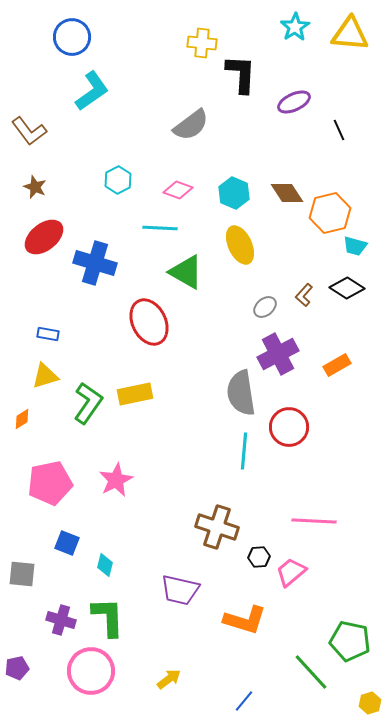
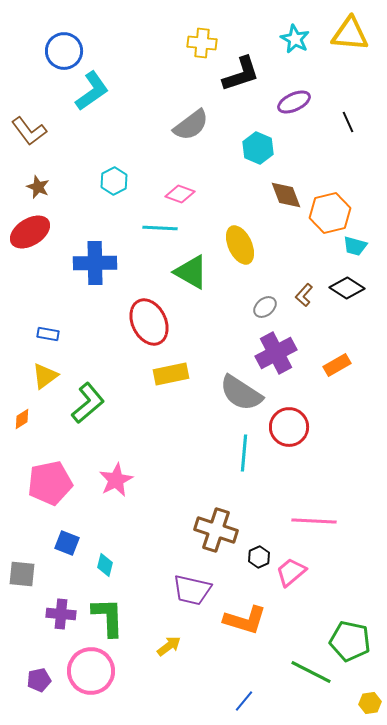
cyan star at (295, 27): moved 12 px down; rotated 12 degrees counterclockwise
blue circle at (72, 37): moved 8 px left, 14 px down
black L-shape at (241, 74): rotated 69 degrees clockwise
black line at (339, 130): moved 9 px right, 8 px up
cyan hexagon at (118, 180): moved 4 px left, 1 px down
brown star at (35, 187): moved 3 px right
pink diamond at (178, 190): moved 2 px right, 4 px down
cyan hexagon at (234, 193): moved 24 px right, 45 px up
brown diamond at (287, 193): moved 1 px left, 2 px down; rotated 12 degrees clockwise
red ellipse at (44, 237): moved 14 px left, 5 px up; rotated 6 degrees clockwise
blue cross at (95, 263): rotated 18 degrees counterclockwise
green triangle at (186, 272): moved 5 px right
purple cross at (278, 354): moved 2 px left, 1 px up
yellow triangle at (45, 376): rotated 20 degrees counterclockwise
gray semicircle at (241, 393): rotated 48 degrees counterclockwise
yellow rectangle at (135, 394): moved 36 px right, 20 px up
green L-shape at (88, 403): rotated 15 degrees clockwise
cyan line at (244, 451): moved 2 px down
brown cross at (217, 527): moved 1 px left, 3 px down
black hexagon at (259, 557): rotated 20 degrees counterclockwise
purple trapezoid at (180, 590): moved 12 px right
purple cross at (61, 620): moved 6 px up; rotated 12 degrees counterclockwise
purple pentagon at (17, 668): moved 22 px right, 12 px down
green line at (311, 672): rotated 21 degrees counterclockwise
yellow arrow at (169, 679): moved 33 px up
yellow hexagon at (370, 703): rotated 10 degrees clockwise
